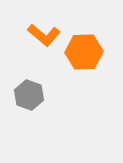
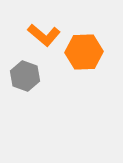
gray hexagon: moved 4 px left, 19 px up
